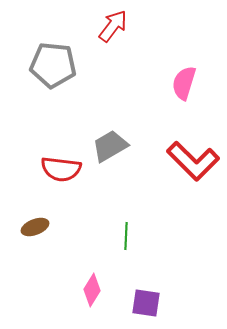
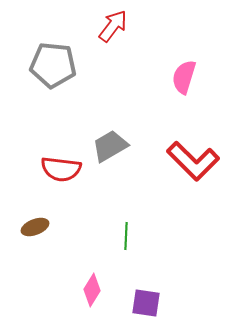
pink semicircle: moved 6 px up
